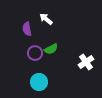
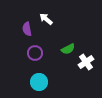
green semicircle: moved 17 px right
